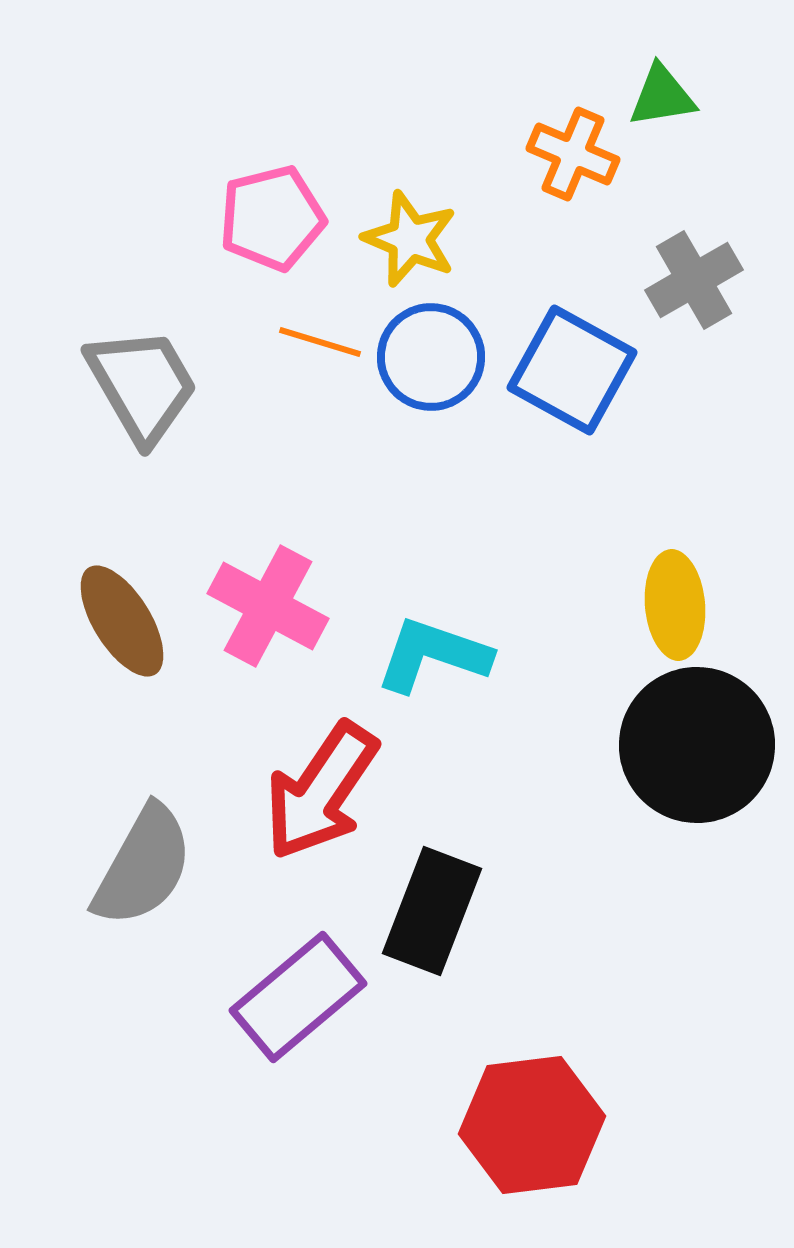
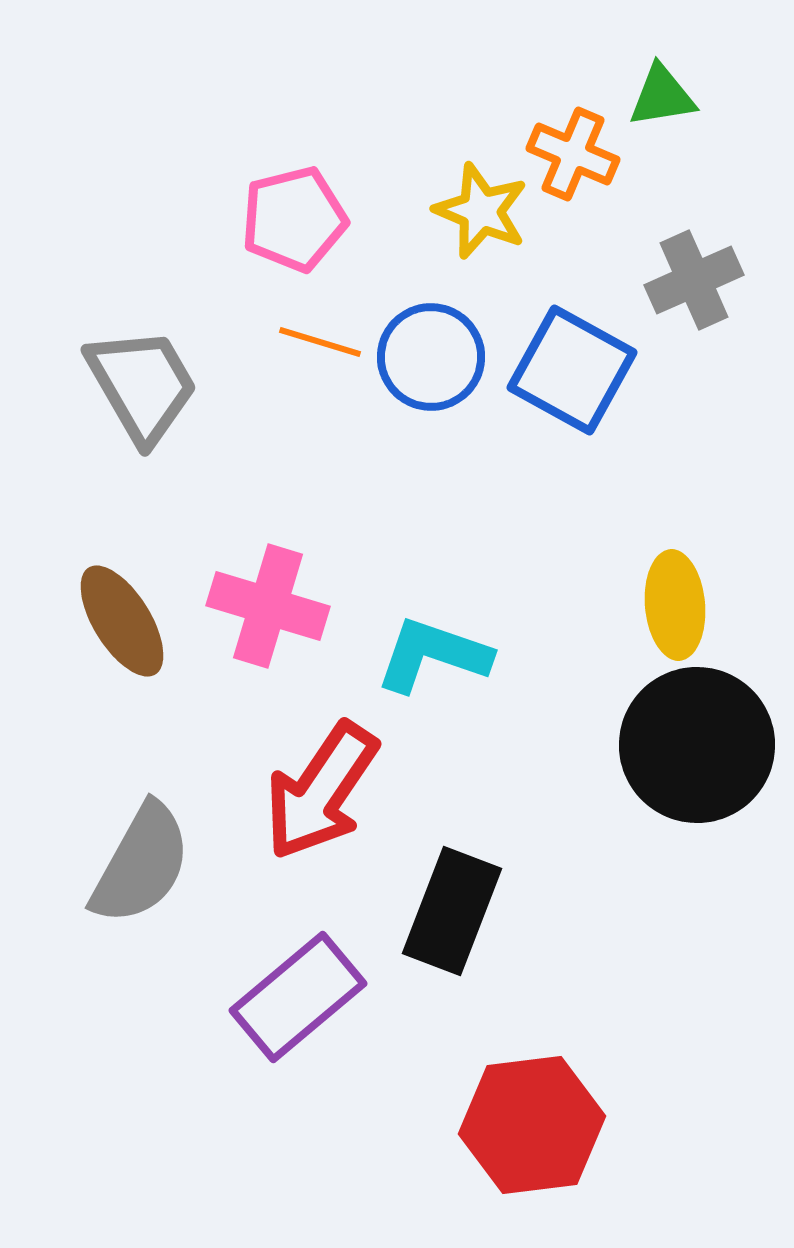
pink pentagon: moved 22 px right, 1 px down
yellow star: moved 71 px right, 28 px up
gray cross: rotated 6 degrees clockwise
pink cross: rotated 11 degrees counterclockwise
gray semicircle: moved 2 px left, 2 px up
black rectangle: moved 20 px right
